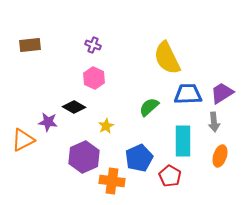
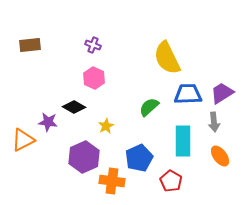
orange ellipse: rotated 55 degrees counterclockwise
red pentagon: moved 1 px right, 5 px down
